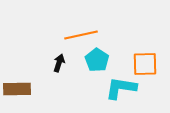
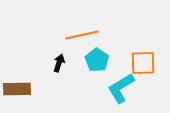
orange line: moved 1 px right
orange square: moved 2 px left, 1 px up
cyan L-shape: rotated 40 degrees counterclockwise
